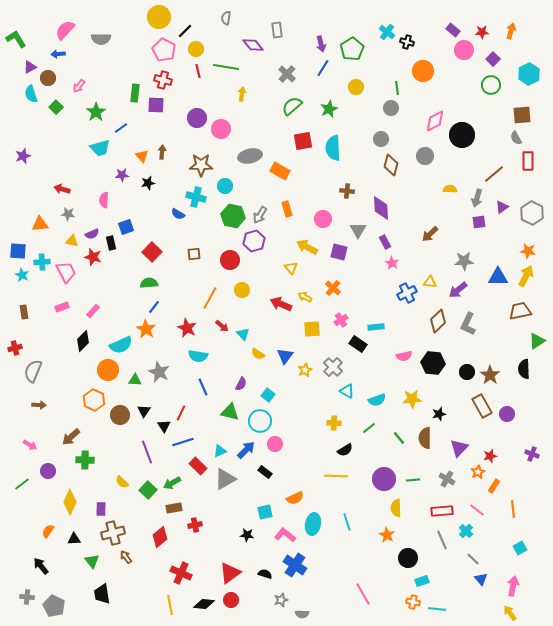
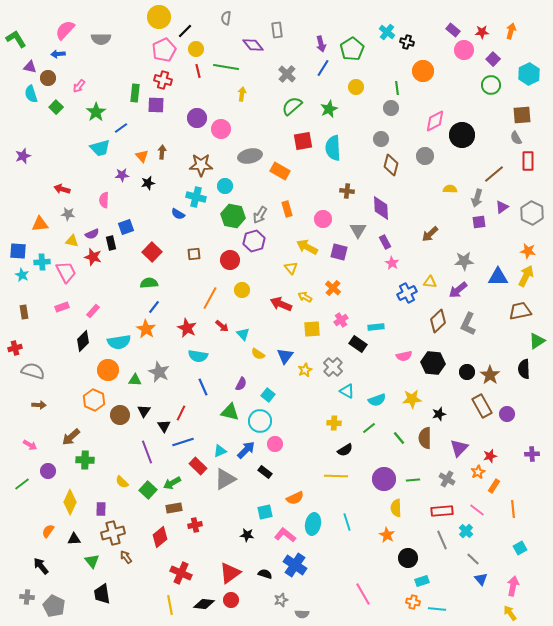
pink pentagon at (164, 50): rotated 20 degrees clockwise
purple triangle at (30, 67): rotated 40 degrees clockwise
cyan semicircle at (121, 345): moved 2 px left, 3 px up; rotated 15 degrees clockwise
gray semicircle at (33, 371): rotated 85 degrees clockwise
purple cross at (532, 454): rotated 24 degrees counterclockwise
